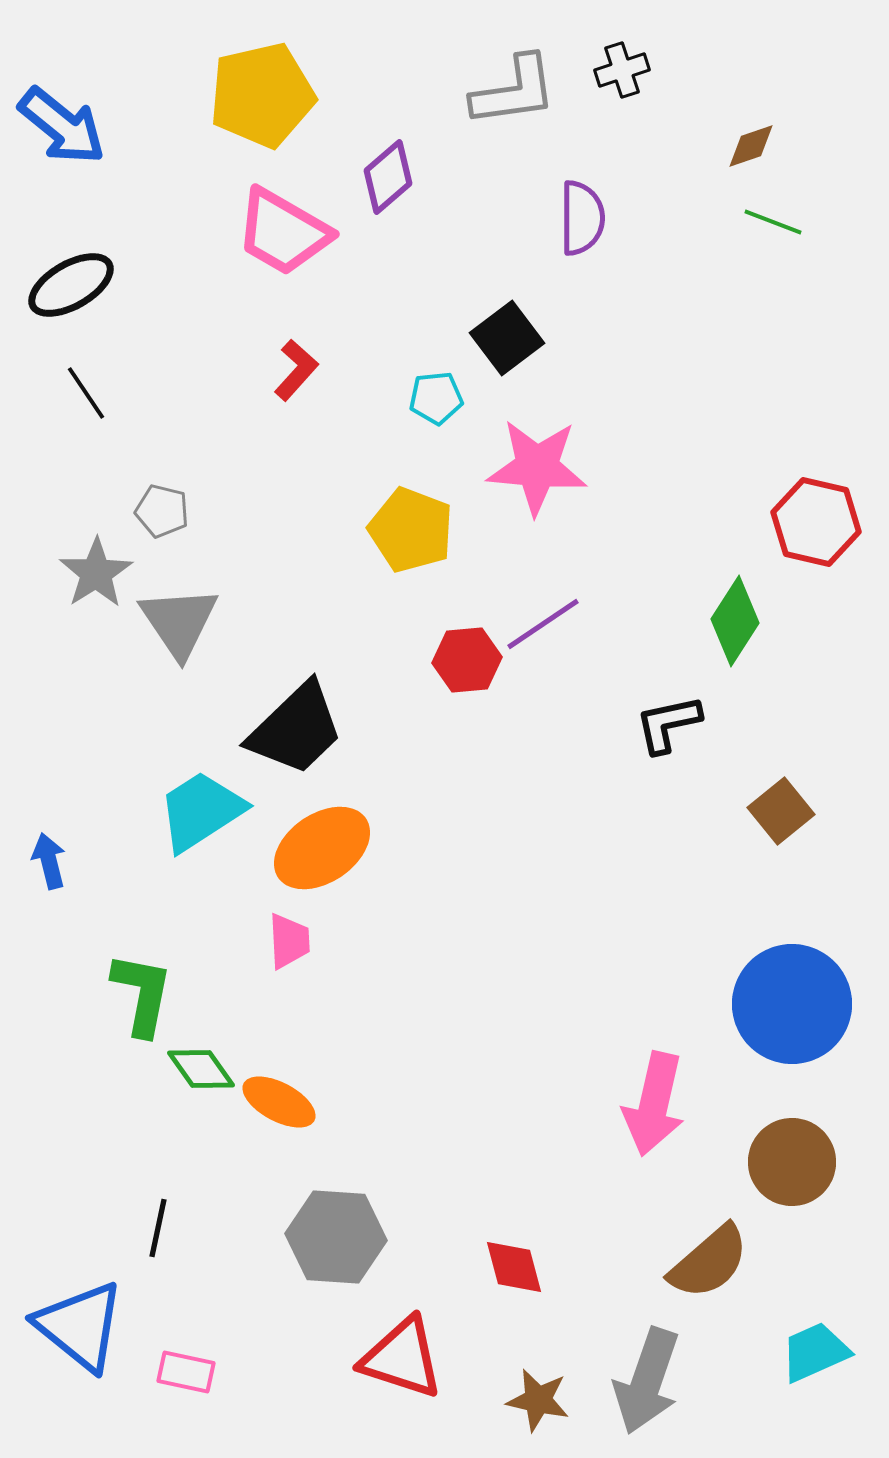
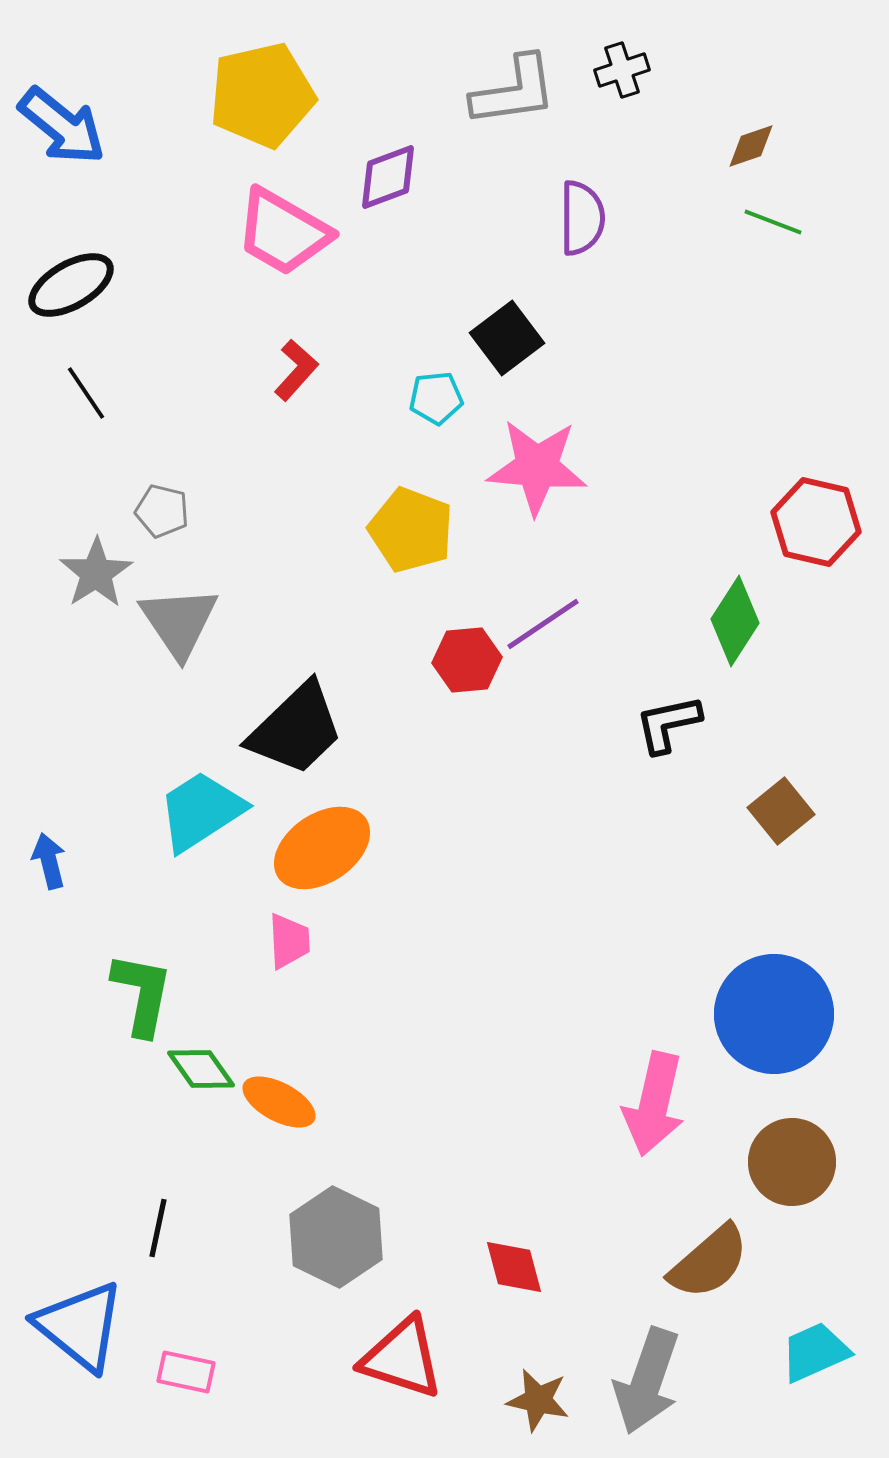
purple diamond at (388, 177): rotated 20 degrees clockwise
blue circle at (792, 1004): moved 18 px left, 10 px down
gray hexagon at (336, 1237): rotated 22 degrees clockwise
